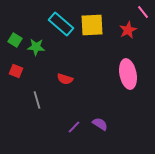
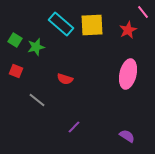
green star: rotated 18 degrees counterclockwise
pink ellipse: rotated 24 degrees clockwise
gray line: rotated 36 degrees counterclockwise
purple semicircle: moved 27 px right, 12 px down
